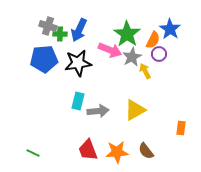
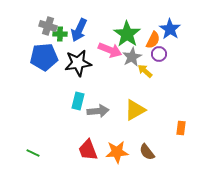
blue pentagon: moved 2 px up
yellow arrow: rotated 21 degrees counterclockwise
brown semicircle: moved 1 px right, 1 px down
